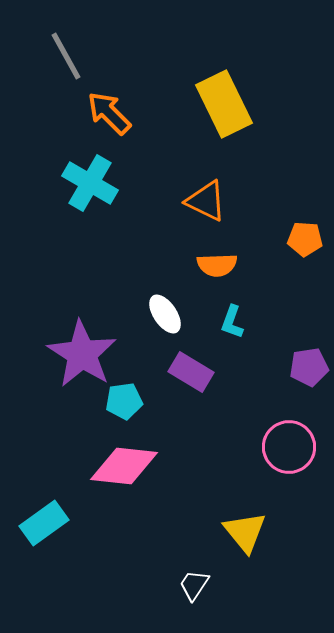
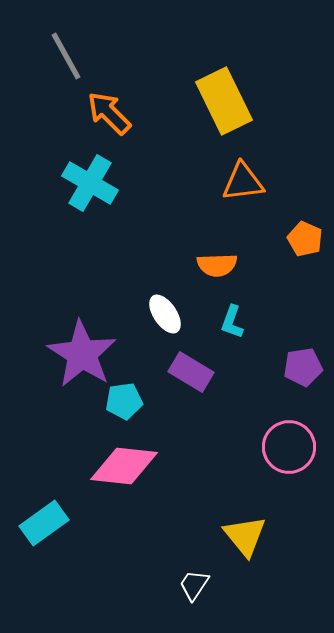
yellow rectangle: moved 3 px up
orange triangle: moved 37 px right, 19 px up; rotated 33 degrees counterclockwise
orange pentagon: rotated 20 degrees clockwise
purple pentagon: moved 6 px left
yellow triangle: moved 4 px down
